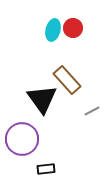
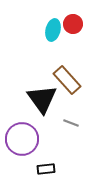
red circle: moved 4 px up
gray line: moved 21 px left, 12 px down; rotated 49 degrees clockwise
